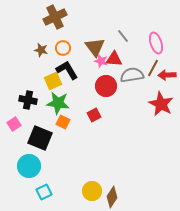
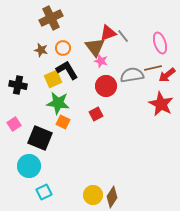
brown cross: moved 4 px left, 1 px down
pink ellipse: moved 4 px right
red triangle: moved 6 px left, 26 px up; rotated 24 degrees counterclockwise
brown line: rotated 48 degrees clockwise
red arrow: rotated 36 degrees counterclockwise
yellow square: moved 2 px up
black cross: moved 10 px left, 15 px up
red square: moved 2 px right, 1 px up
yellow circle: moved 1 px right, 4 px down
